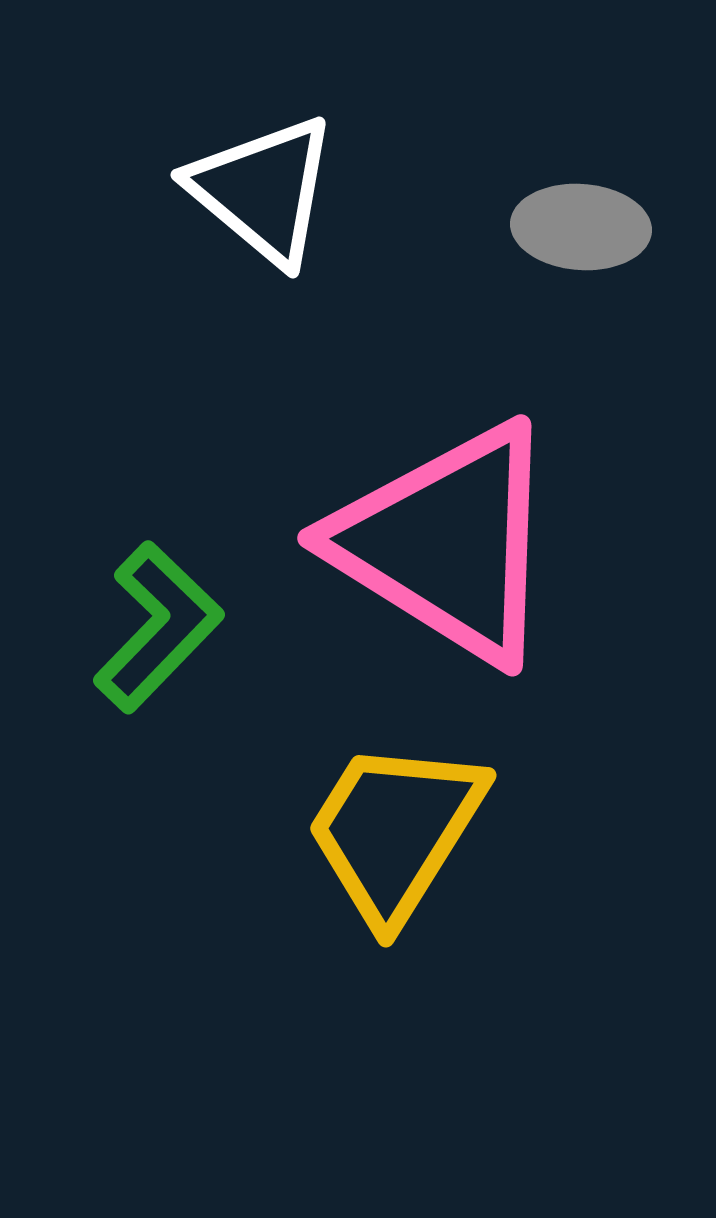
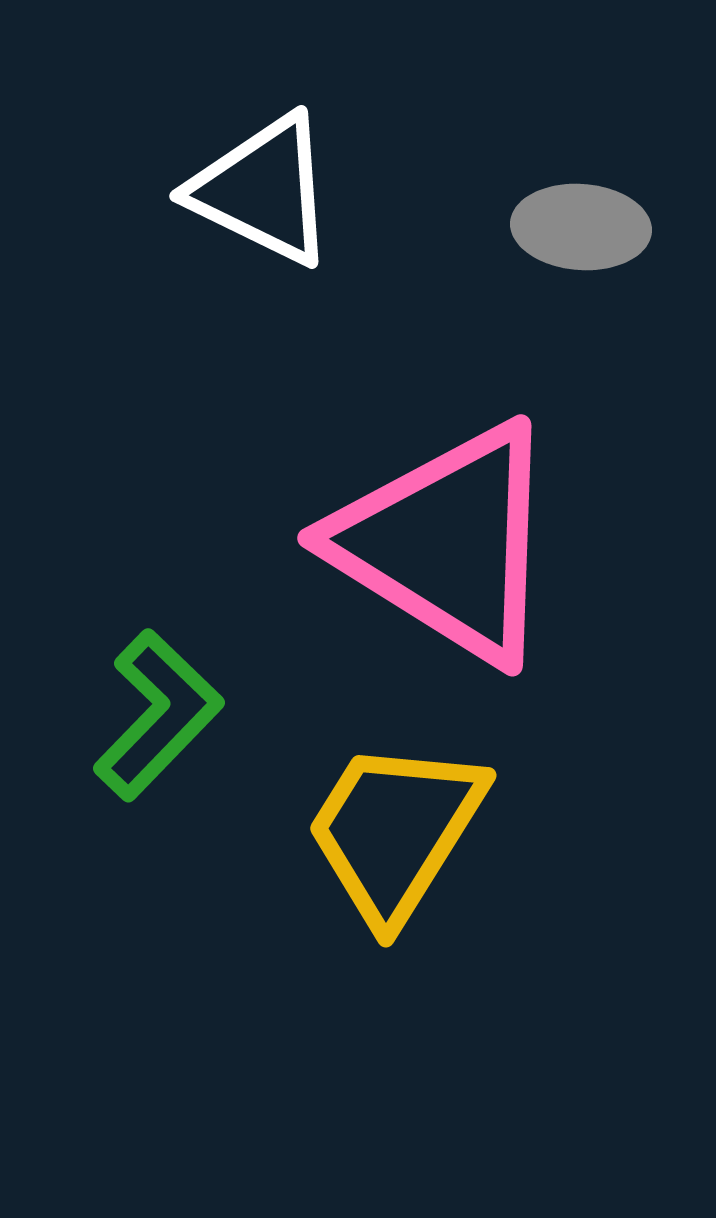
white triangle: rotated 14 degrees counterclockwise
green L-shape: moved 88 px down
